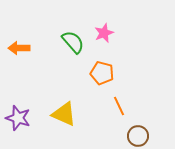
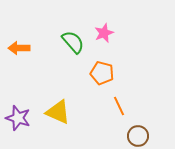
yellow triangle: moved 6 px left, 2 px up
